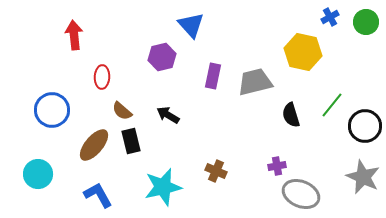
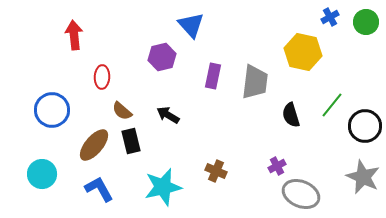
gray trapezoid: rotated 111 degrees clockwise
purple cross: rotated 18 degrees counterclockwise
cyan circle: moved 4 px right
blue L-shape: moved 1 px right, 6 px up
